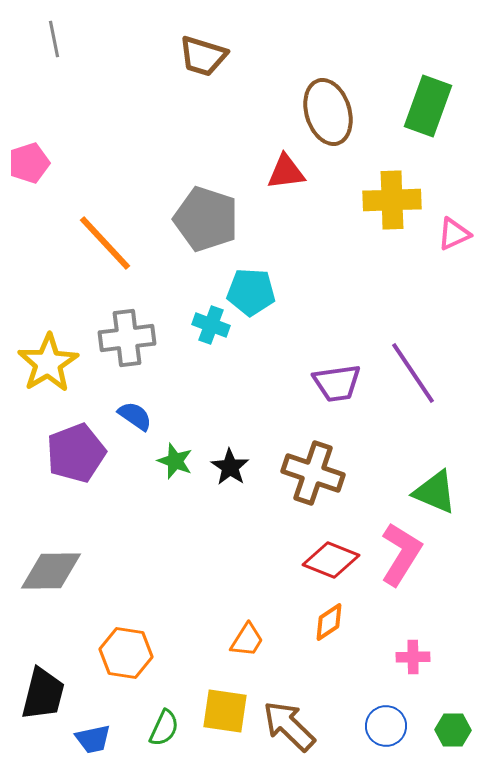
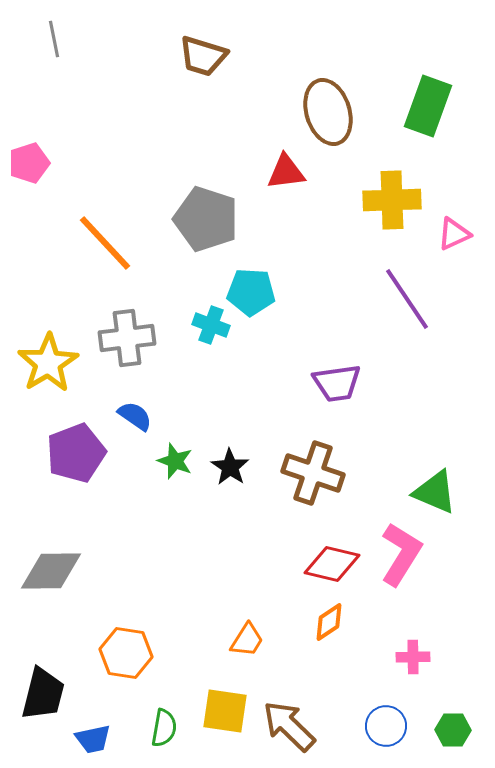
purple line: moved 6 px left, 74 px up
red diamond: moved 1 px right, 4 px down; rotated 8 degrees counterclockwise
green semicircle: rotated 15 degrees counterclockwise
